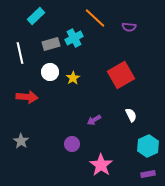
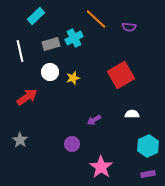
orange line: moved 1 px right, 1 px down
white line: moved 2 px up
yellow star: rotated 16 degrees clockwise
red arrow: rotated 40 degrees counterclockwise
white semicircle: moved 1 px right, 1 px up; rotated 64 degrees counterclockwise
gray star: moved 1 px left, 1 px up
pink star: moved 2 px down
